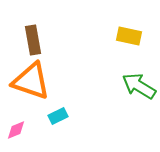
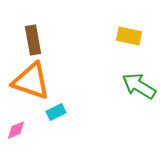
cyan rectangle: moved 2 px left, 4 px up
